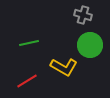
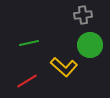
gray cross: rotated 24 degrees counterclockwise
yellow L-shape: rotated 12 degrees clockwise
